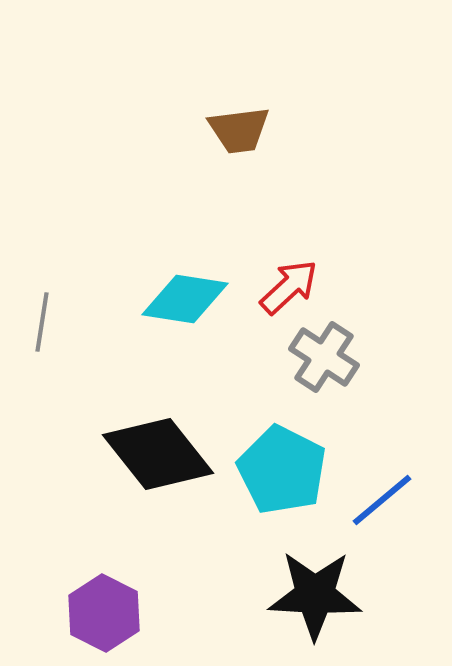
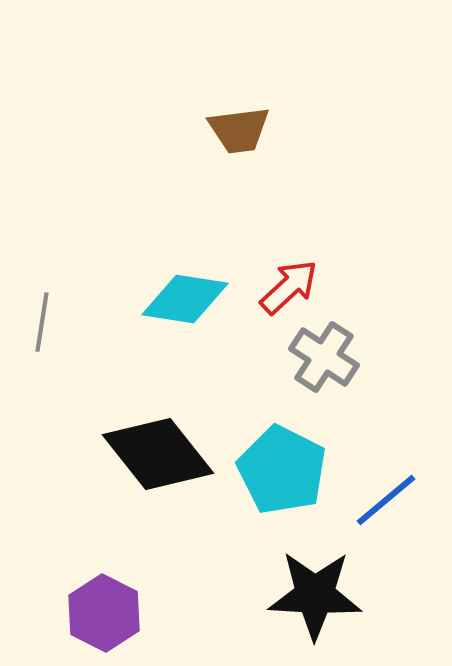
blue line: moved 4 px right
